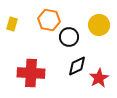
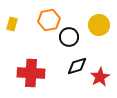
orange hexagon: rotated 20 degrees counterclockwise
black diamond: rotated 10 degrees clockwise
red star: moved 1 px right, 1 px up
